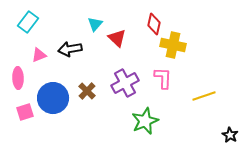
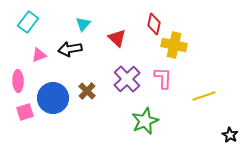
cyan triangle: moved 12 px left
yellow cross: moved 1 px right
pink ellipse: moved 3 px down
purple cross: moved 2 px right, 4 px up; rotated 16 degrees counterclockwise
